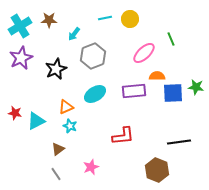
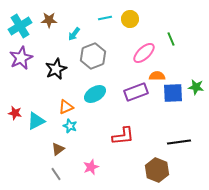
purple rectangle: moved 2 px right, 1 px down; rotated 15 degrees counterclockwise
